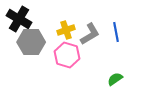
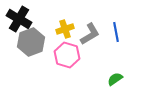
yellow cross: moved 1 px left, 1 px up
gray hexagon: rotated 20 degrees counterclockwise
